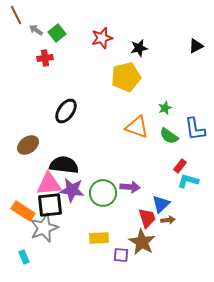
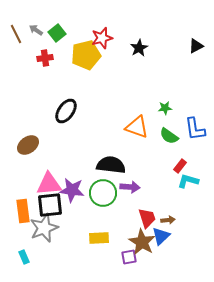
brown line: moved 19 px down
black star: rotated 18 degrees counterclockwise
yellow pentagon: moved 40 px left, 22 px up
green star: rotated 16 degrees clockwise
black semicircle: moved 47 px right
blue triangle: moved 32 px down
orange rectangle: rotated 50 degrees clockwise
purple square: moved 8 px right, 2 px down; rotated 14 degrees counterclockwise
